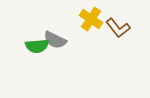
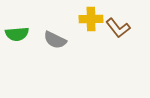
yellow cross: rotated 35 degrees counterclockwise
green semicircle: moved 20 px left, 12 px up
